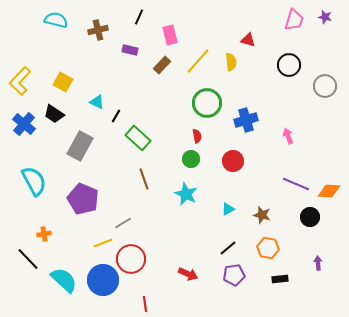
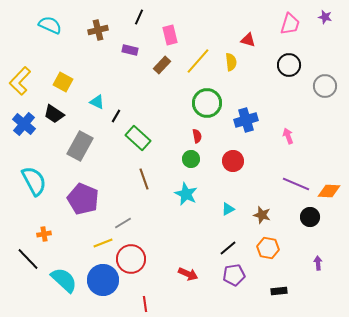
cyan semicircle at (56, 20): moved 6 px left, 5 px down; rotated 10 degrees clockwise
pink trapezoid at (294, 20): moved 4 px left, 4 px down
black rectangle at (280, 279): moved 1 px left, 12 px down
